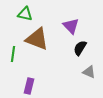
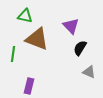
green triangle: moved 2 px down
